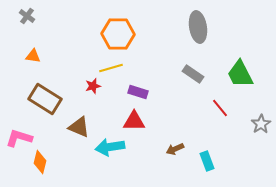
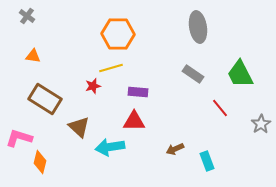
purple rectangle: rotated 12 degrees counterclockwise
brown triangle: rotated 20 degrees clockwise
